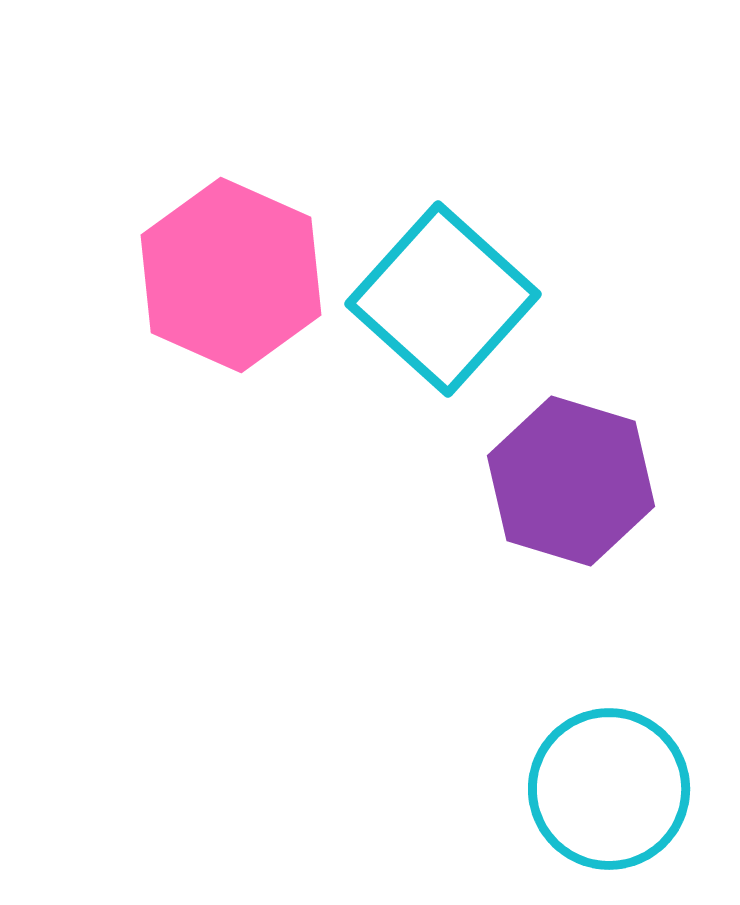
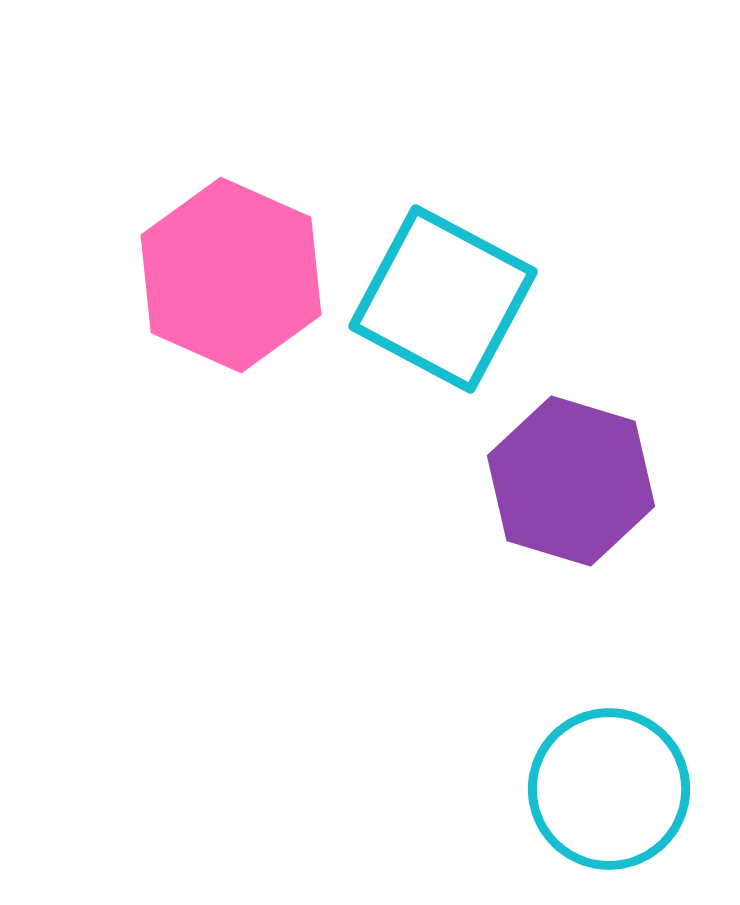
cyan square: rotated 14 degrees counterclockwise
